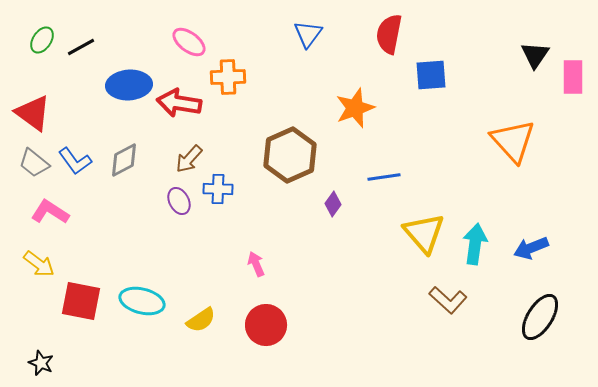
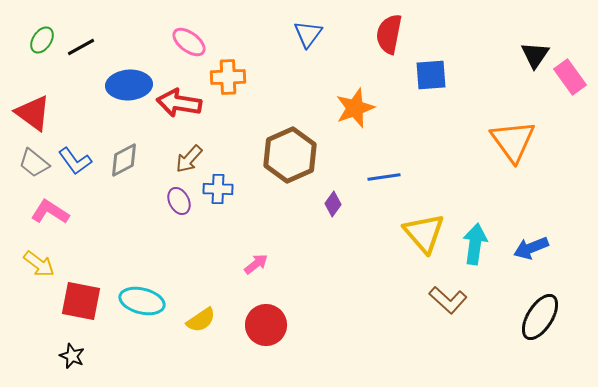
pink rectangle: moved 3 px left; rotated 36 degrees counterclockwise
orange triangle: rotated 6 degrees clockwise
pink arrow: rotated 75 degrees clockwise
black star: moved 31 px right, 7 px up
